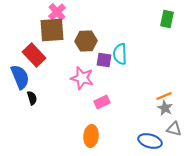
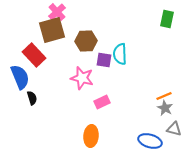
brown square: rotated 12 degrees counterclockwise
